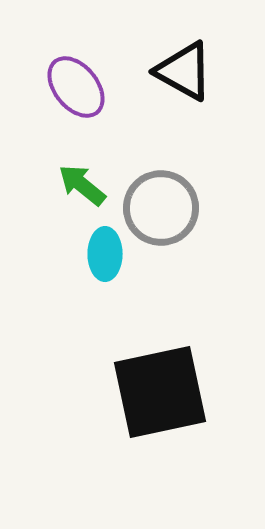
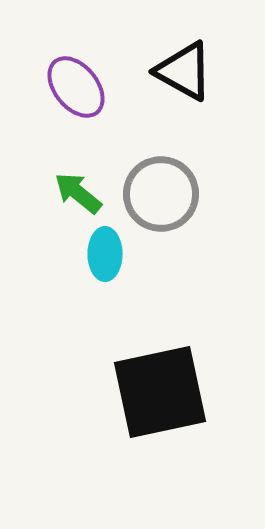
green arrow: moved 4 px left, 8 px down
gray circle: moved 14 px up
